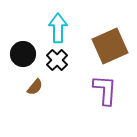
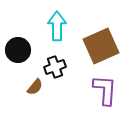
cyan arrow: moved 1 px left, 2 px up
brown square: moved 9 px left
black circle: moved 5 px left, 4 px up
black cross: moved 2 px left, 7 px down; rotated 25 degrees clockwise
